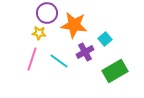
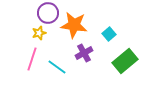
purple circle: moved 1 px right
yellow star: rotated 24 degrees counterclockwise
cyan square: moved 4 px right, 5 px up
purple cross: moved 1 px left, 1 px down
cyan line: moved 2 px left, 6 px down
green rectangle: moved 10 px right, 10 px up; rotated 10 degrees counterclockwise
